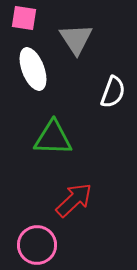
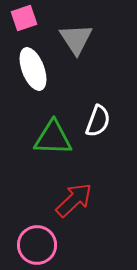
pink square: rotated 28 degrees counterclockwise
white semicircle: moved 15 px left, 29 px down
